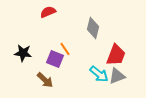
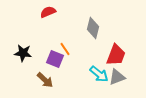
gray triangle: moved 1 px down
